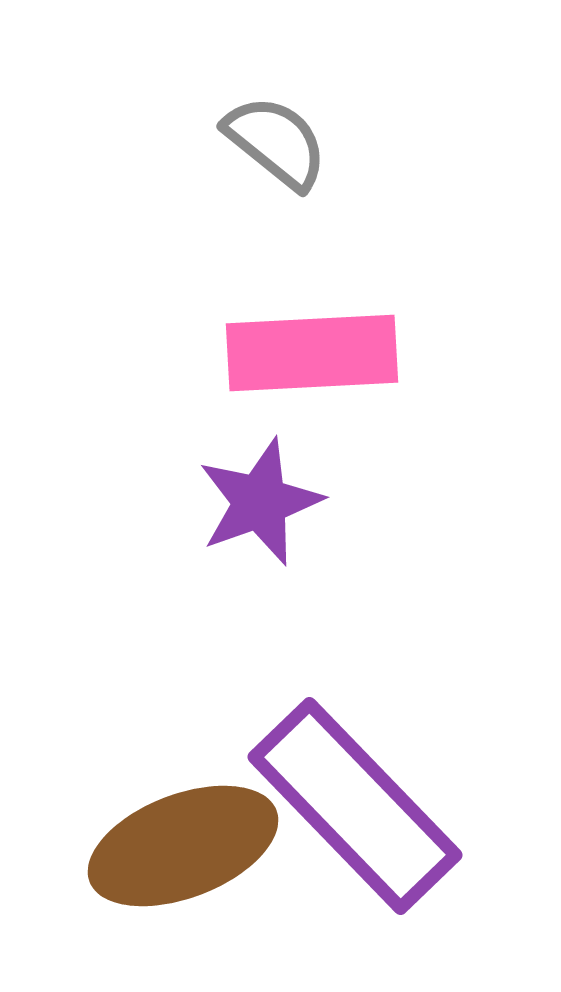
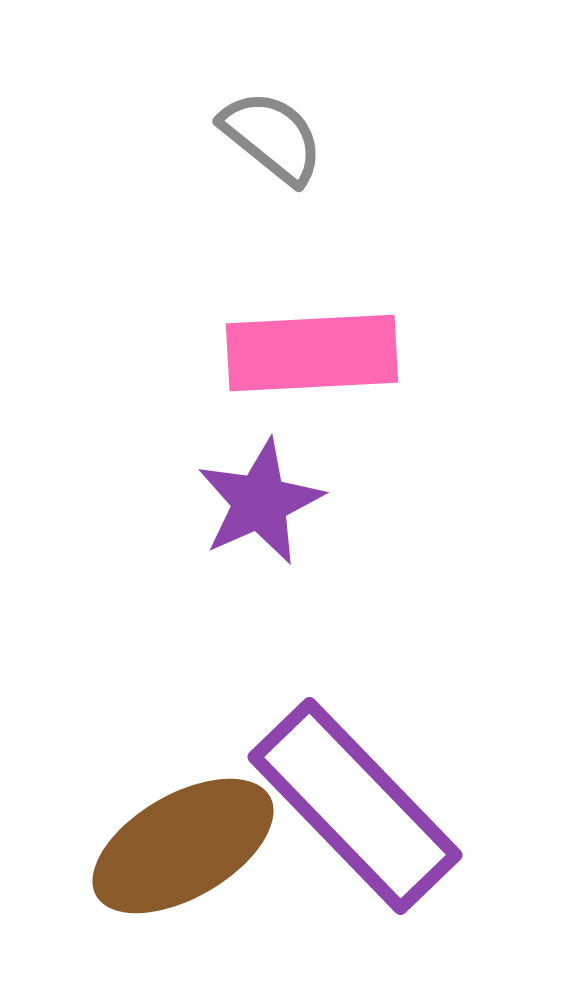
gray semicircle: moved 4 px left, 5 px up
purple star: rotated 4 degrees counterclockwise
brown ellipse: rotated 9 degrees counterclockwise
